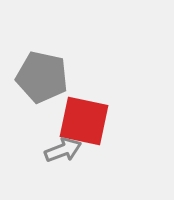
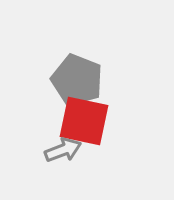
gray pentagon: moved 35 px right, 3 px down; rotated 9 degrees clockwise
